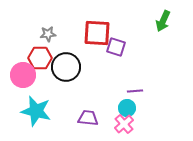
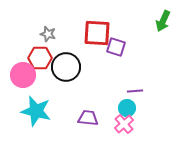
gray star: rotated 21 degrees clockwise
